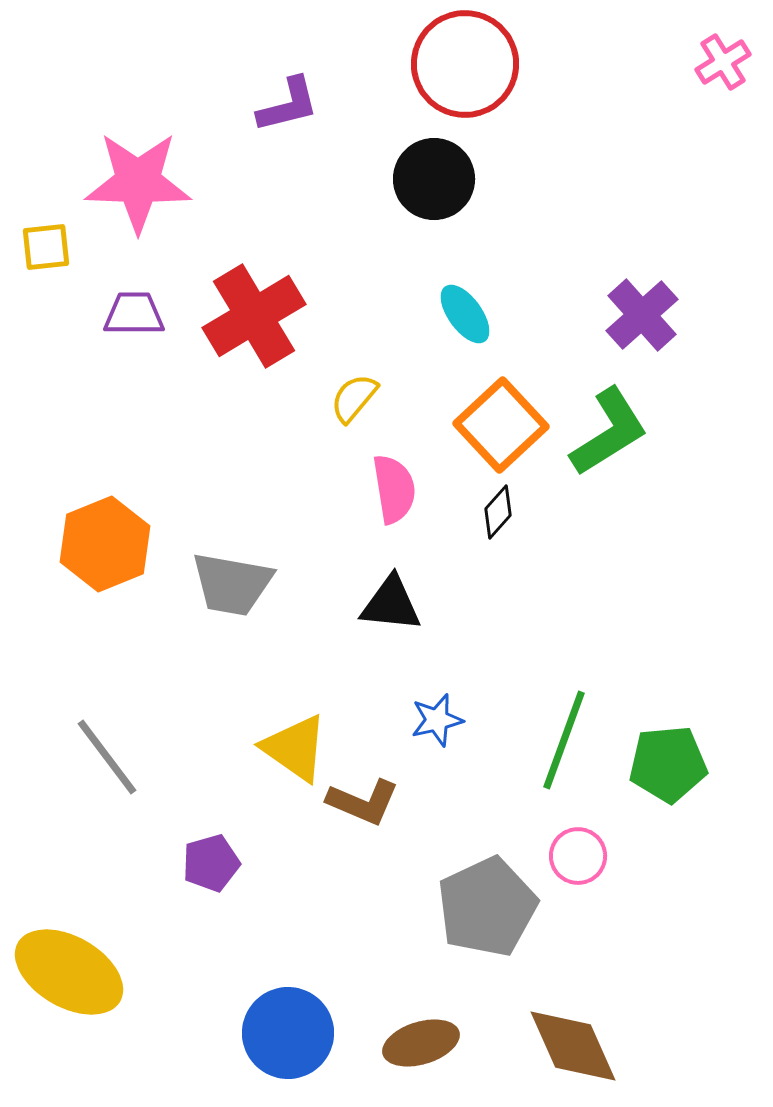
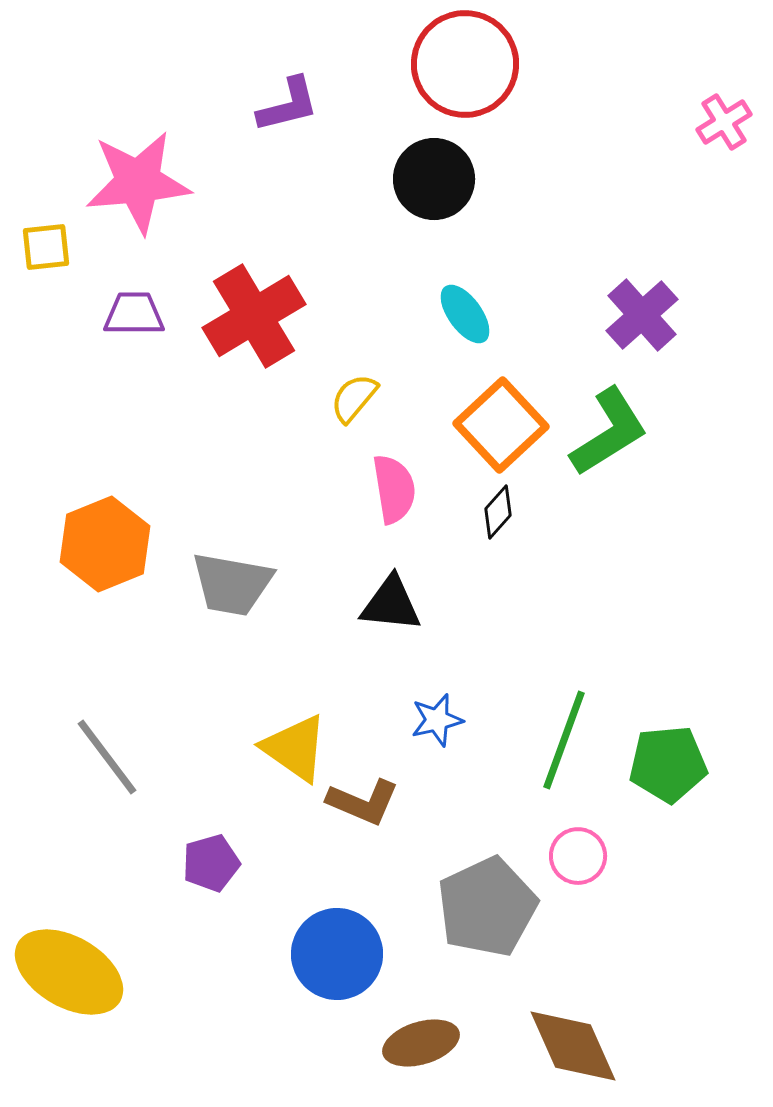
pink cross: moved 1 px right, 60 px down
pink star: rotated 7 degrees counterclockwise
blue circle: moved 49 px right, 79 px up
